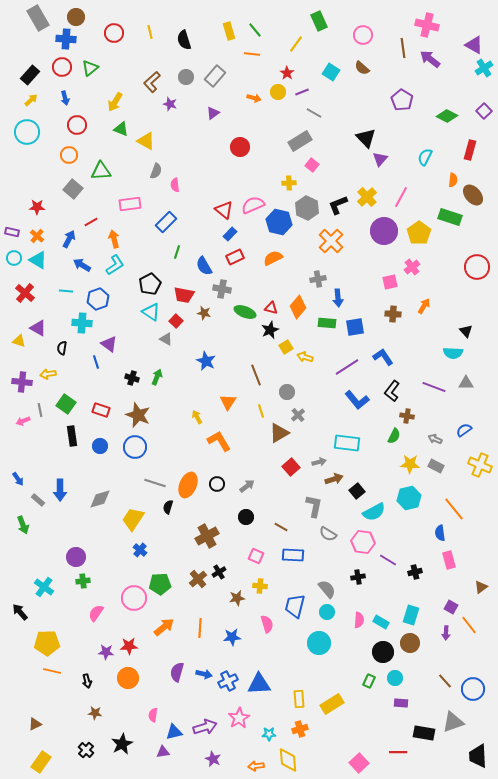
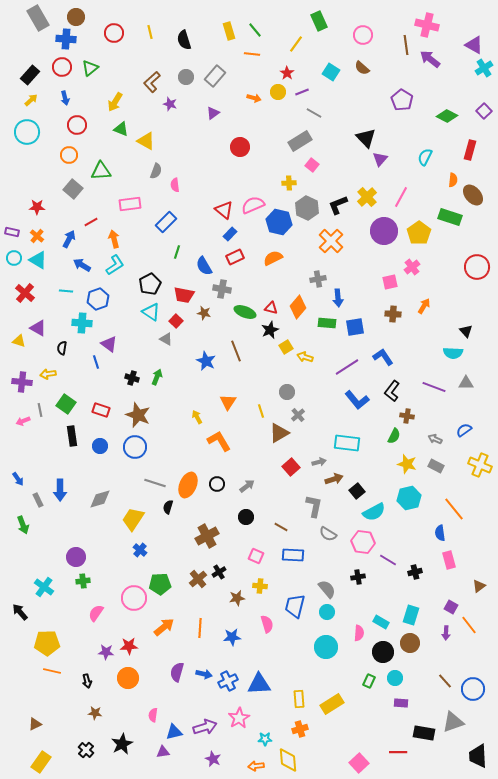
brown line at (403, 48): moved 3 px right, 3 px up
brown line at (256, 375): moved 20 px left, 24 px up
yellow star at (410, 464): moved 3 px left; rotated 12 degrees clockwise
gray rectangle at (38, 500): rotated 24 degrees clockwise
brown triangle at (481, 587): moved 2 px left, 1 px up
pink semicircle at (359, 620): moved 13 px down
cyan circle at (319, 643): moved 7 px right, 4 px down
cyan star at (269, 734): moved 4 px left, 5 px down
